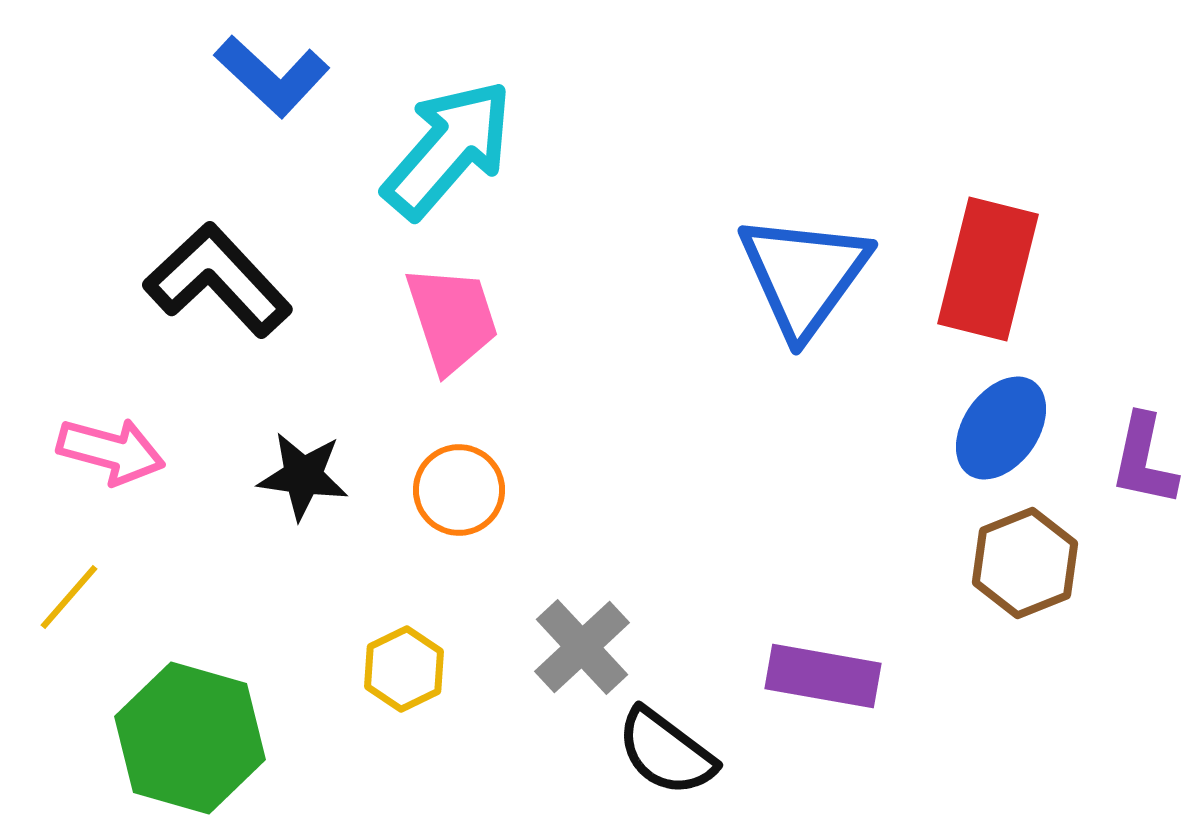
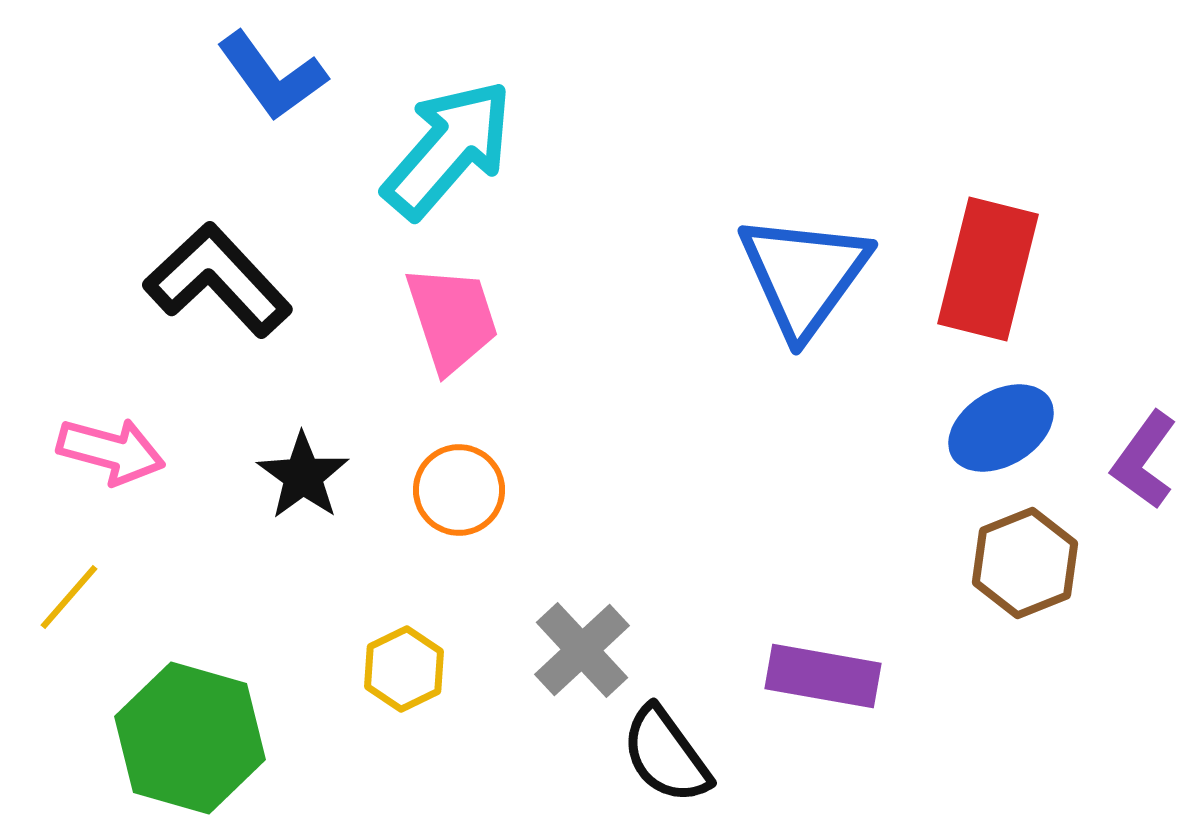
blue L-shape: rotated 11 degrees clockwise
blue ellipse: rotated 24 degrees clockwise
purple L-shape: rotated 24 degrees clockwise
black star: rotated 28 degrees clockwise
gray cross: moved 3 px down
black semicircle: moved 3 px down; rotated 17 degrees clockwise
